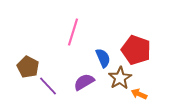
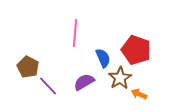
pink line: moved 2 px right, 1 px down; rotated 12 degrees counterclockwise
